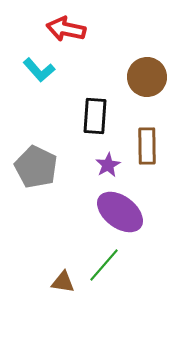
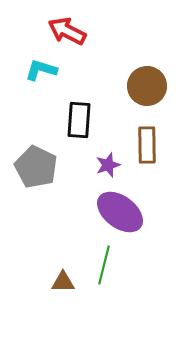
red arrow: moved 1 px right, 2 px down; rotated 15 degrees clockwise
cyan L-shape: moved 2 px right; rotated 148 degrees clockwise
brown circle: moved 9 px down
black rectangle: moved 16 px left, 4 px down
brown rectangle: moved 1 px up
purple star: rotated 10 degrees clockwise
green line: rotated 27 degrees counterclockwise
brown triangle: rotated 10 degrees counterclockwise
